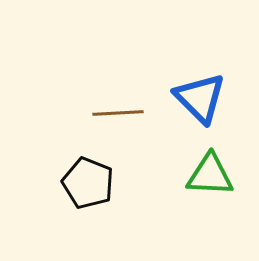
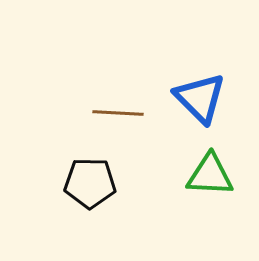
brown line: rotated 6 degrees clockwise
black pentagon: moved 2 px right; rotated 21 degrees counterclockwise
